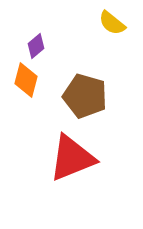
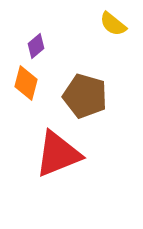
yellow semicircle: moved 1 px right, 1 px down
orange diamond: moved 3 px down
red triangle: moved 14 px left, 4 px up
